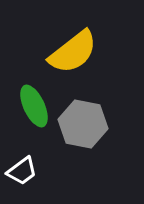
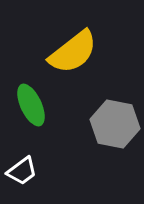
green ellipse: moved 3 px left, 1 px up
gray hexagon: moved 32 px right
